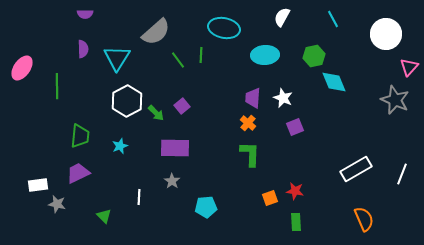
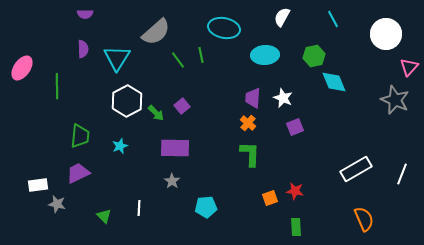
green line at (201, 55): rotated 14 degrees counterclockwise
white line at (139, 197): moved 11 px down
green rectangle at (296, 222): moved 5 px down
